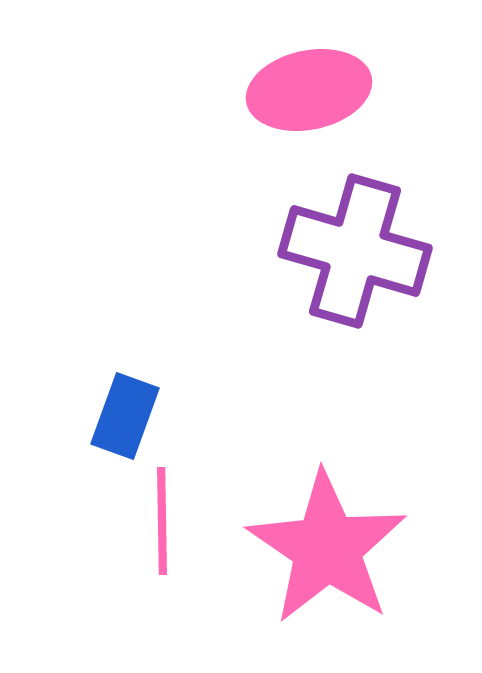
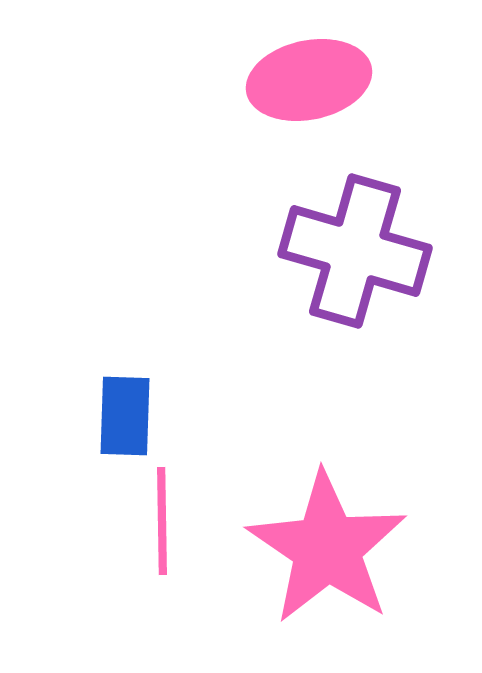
pink ellipse: moved 10 px up
blue rectangle: rotated 18 degrees counterclockwise
